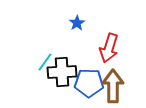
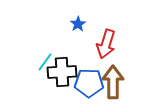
blue star: moved 1 px right, 1 px down
red arrow: moved 3 px left, 4 px up
brown arrow: moved 4 px up
